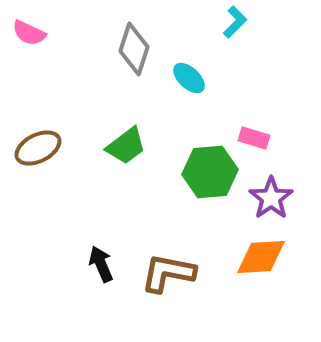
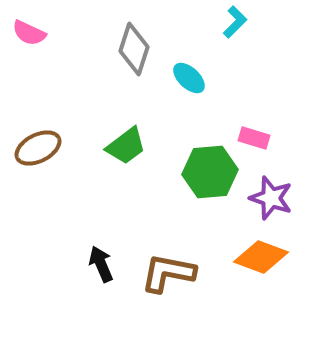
purple star: rotated 18 degrees counterclockwise
orange diamond: rotated 24 degrees clockwise
